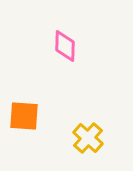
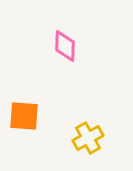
yellow cross: rotated 20 degrees clockwise
